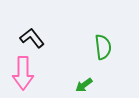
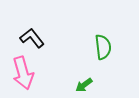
pink arrow: rotated 16 degrees counterclockwise
